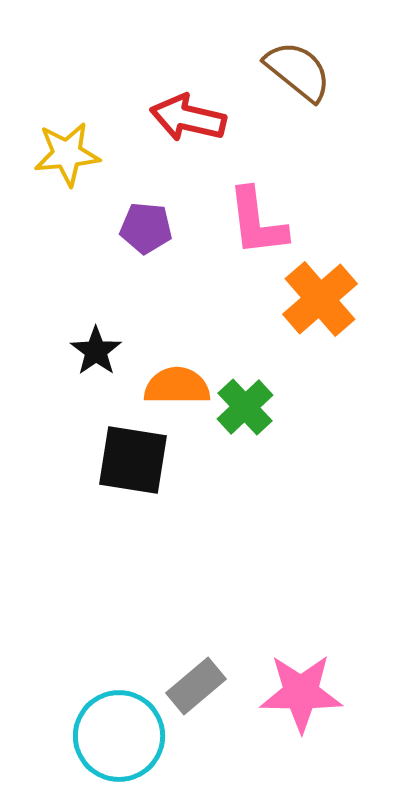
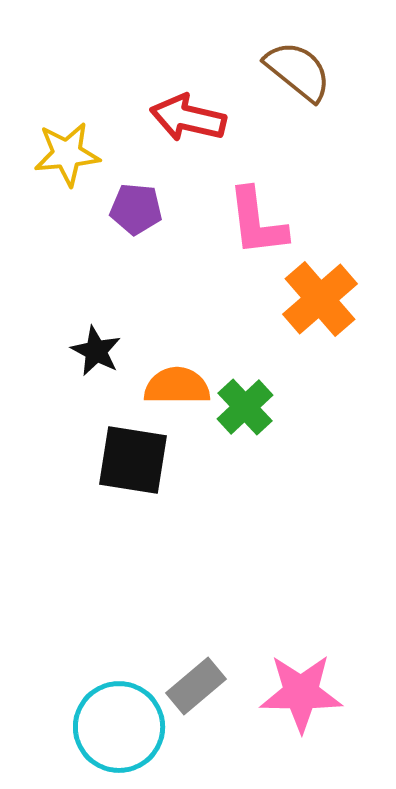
purple pentagon: moved 10 px left, 19 px up
black star: rotated 9 degrees counterclockwise
cyan circle: moved 9 px up
